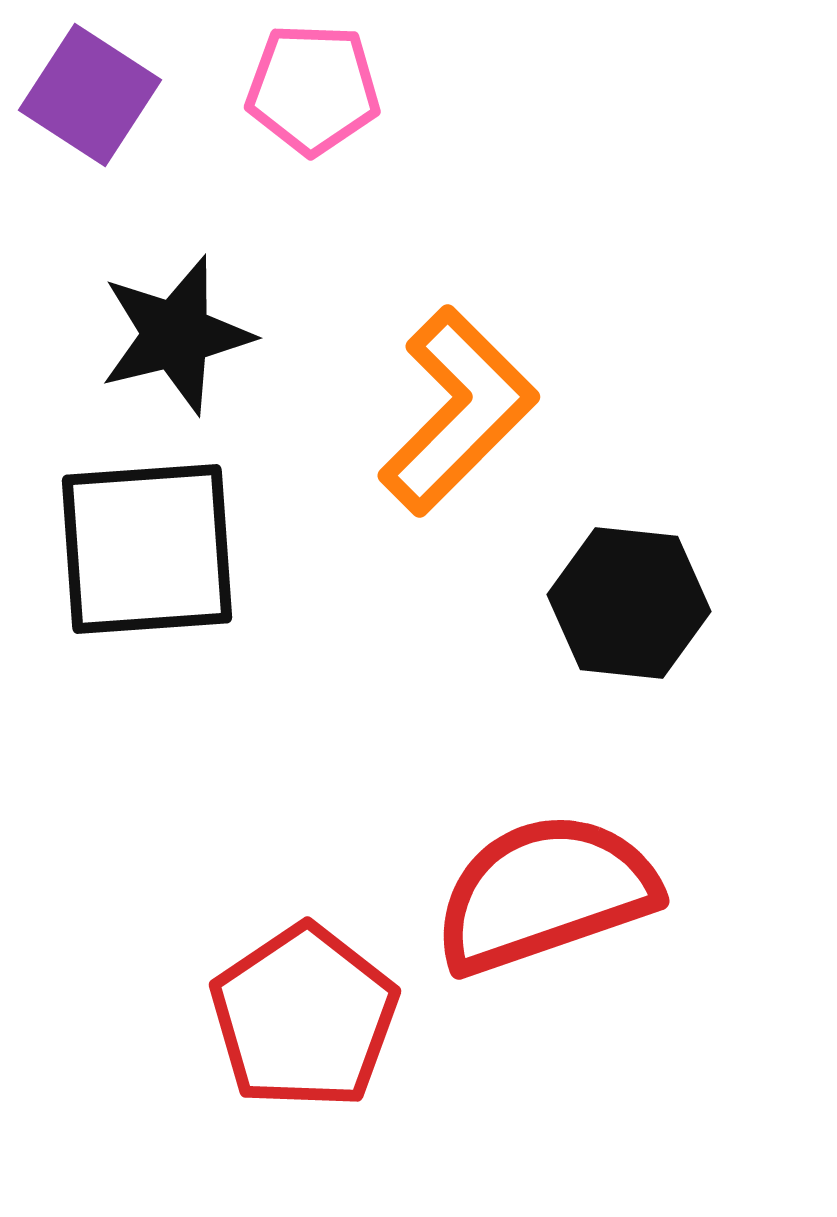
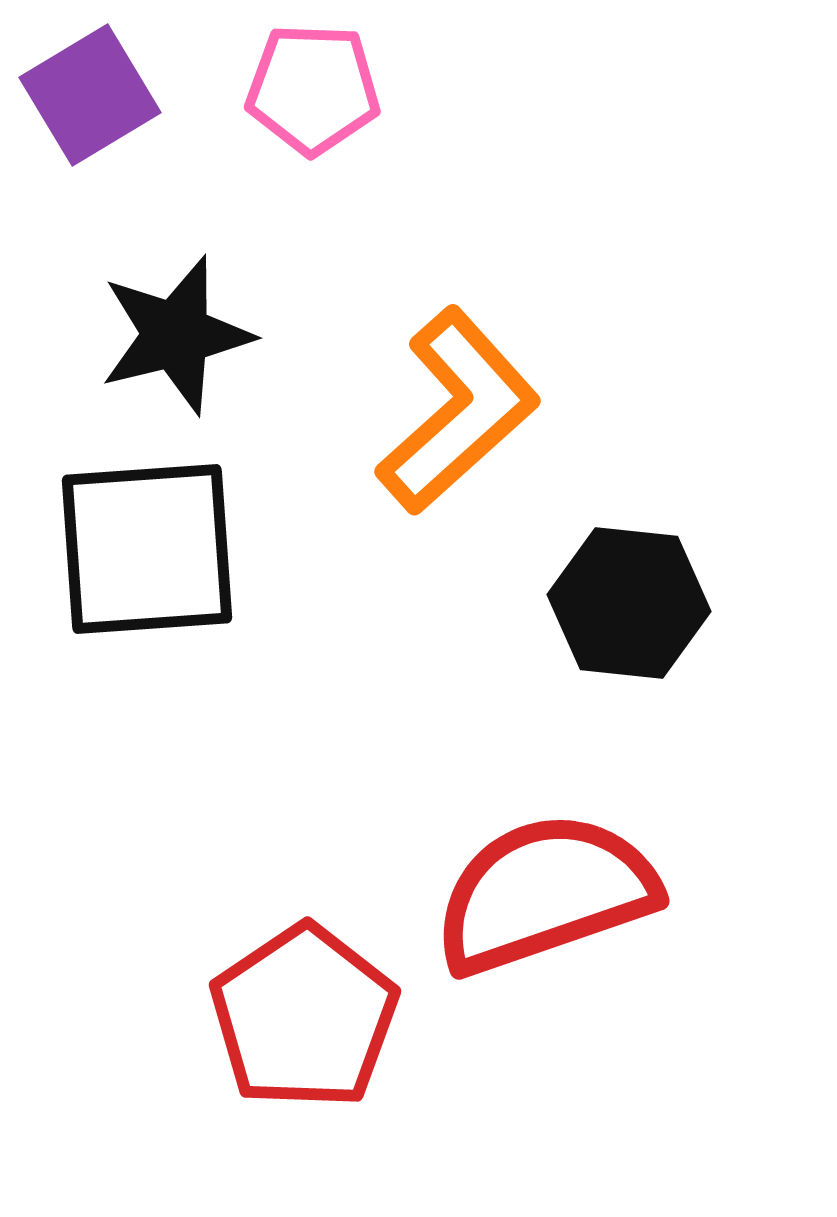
purple square: rotated 26 degrees clockwise
orange L-shape: rotated 3 degrees clockwise
